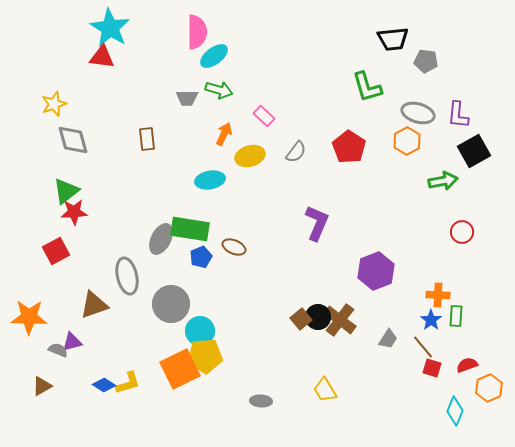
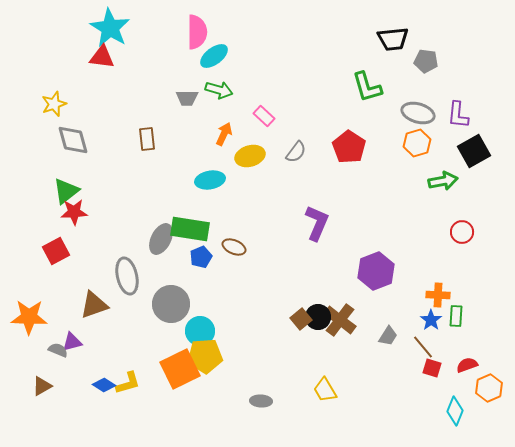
orange hexagon at (407, 141): moved 10 px right, 2 px down; rotated 12 degrees clockwise
gray trapezoid at (388, 339): moved 3 px up
